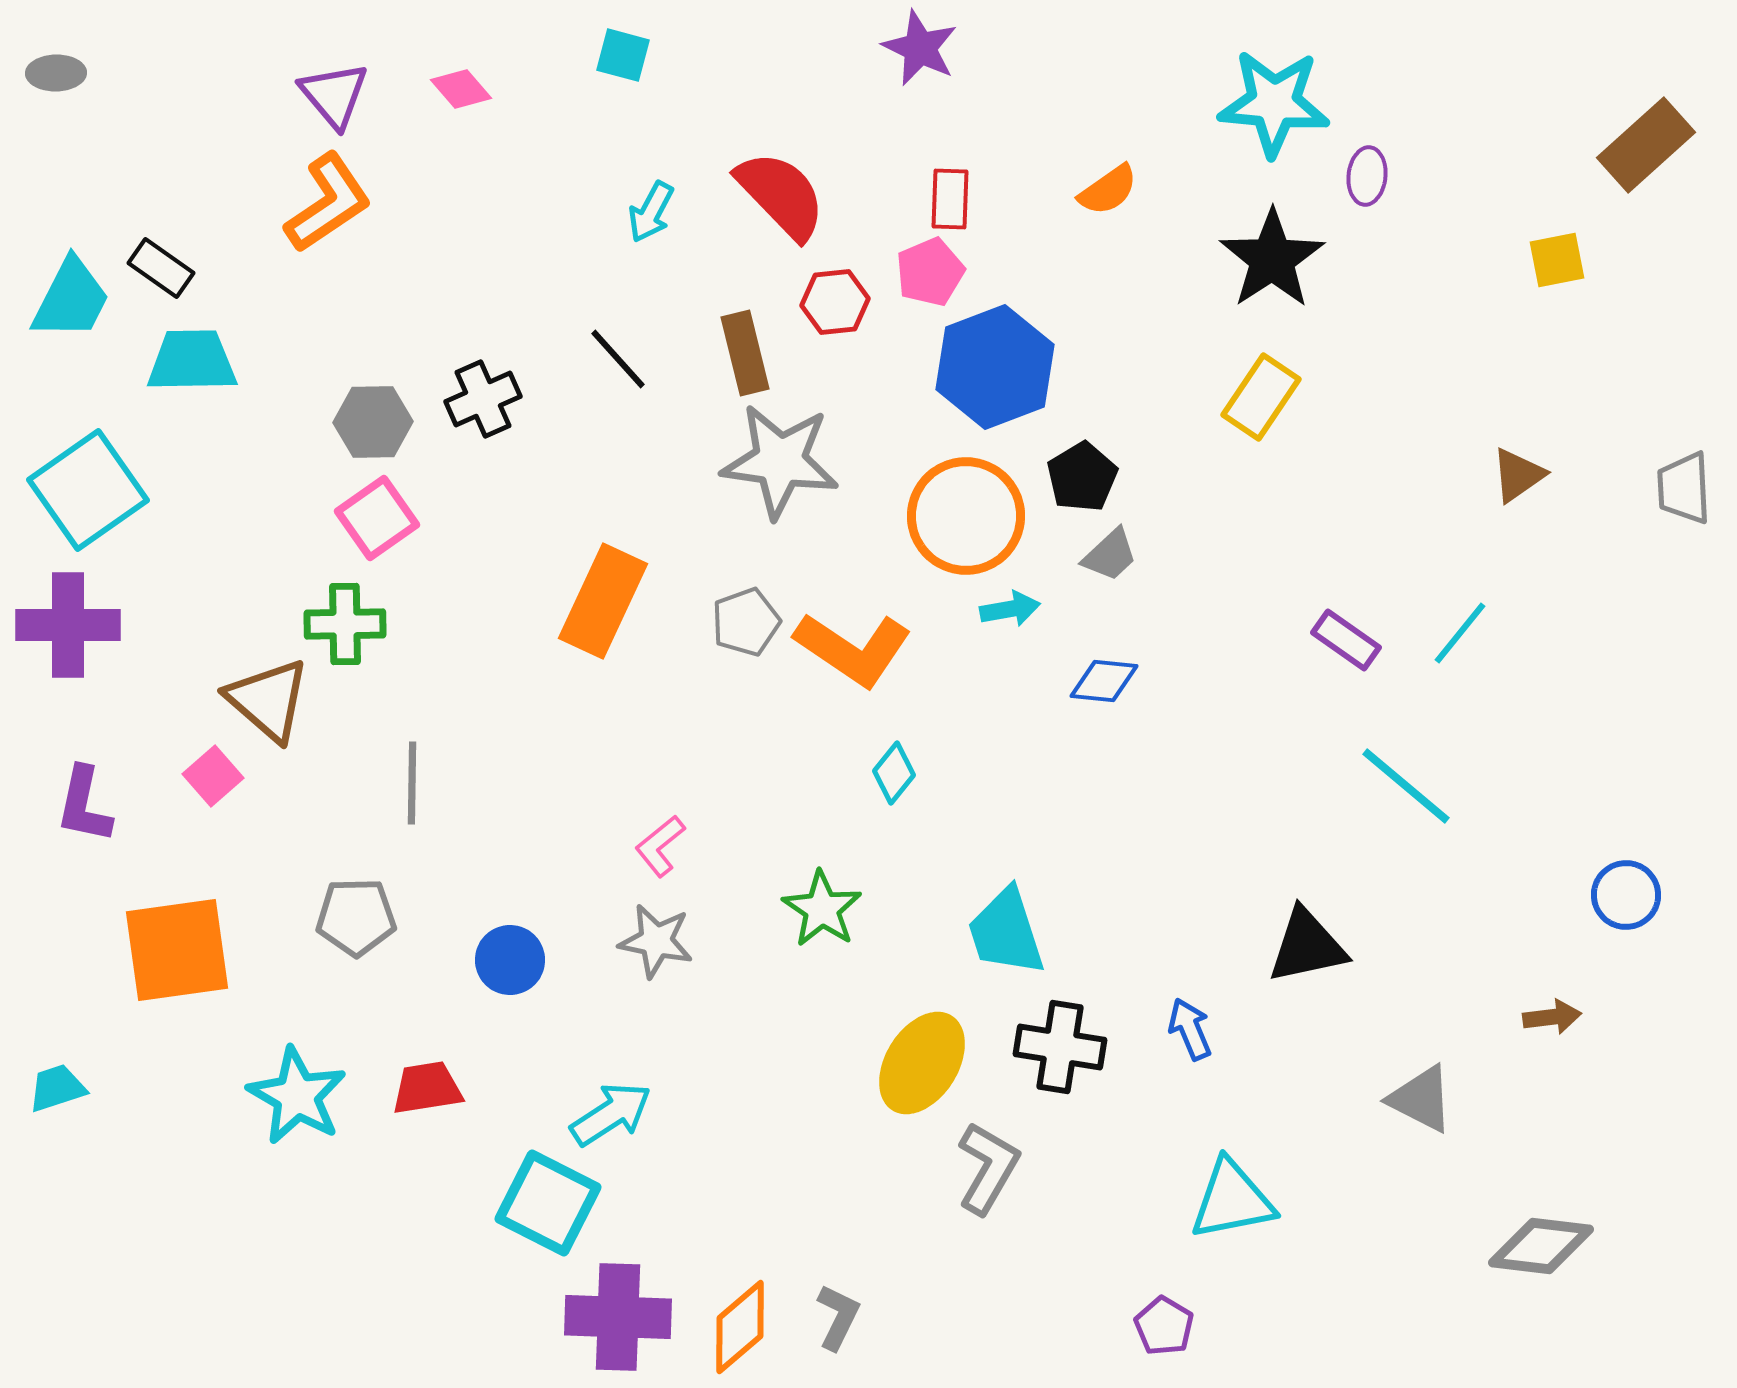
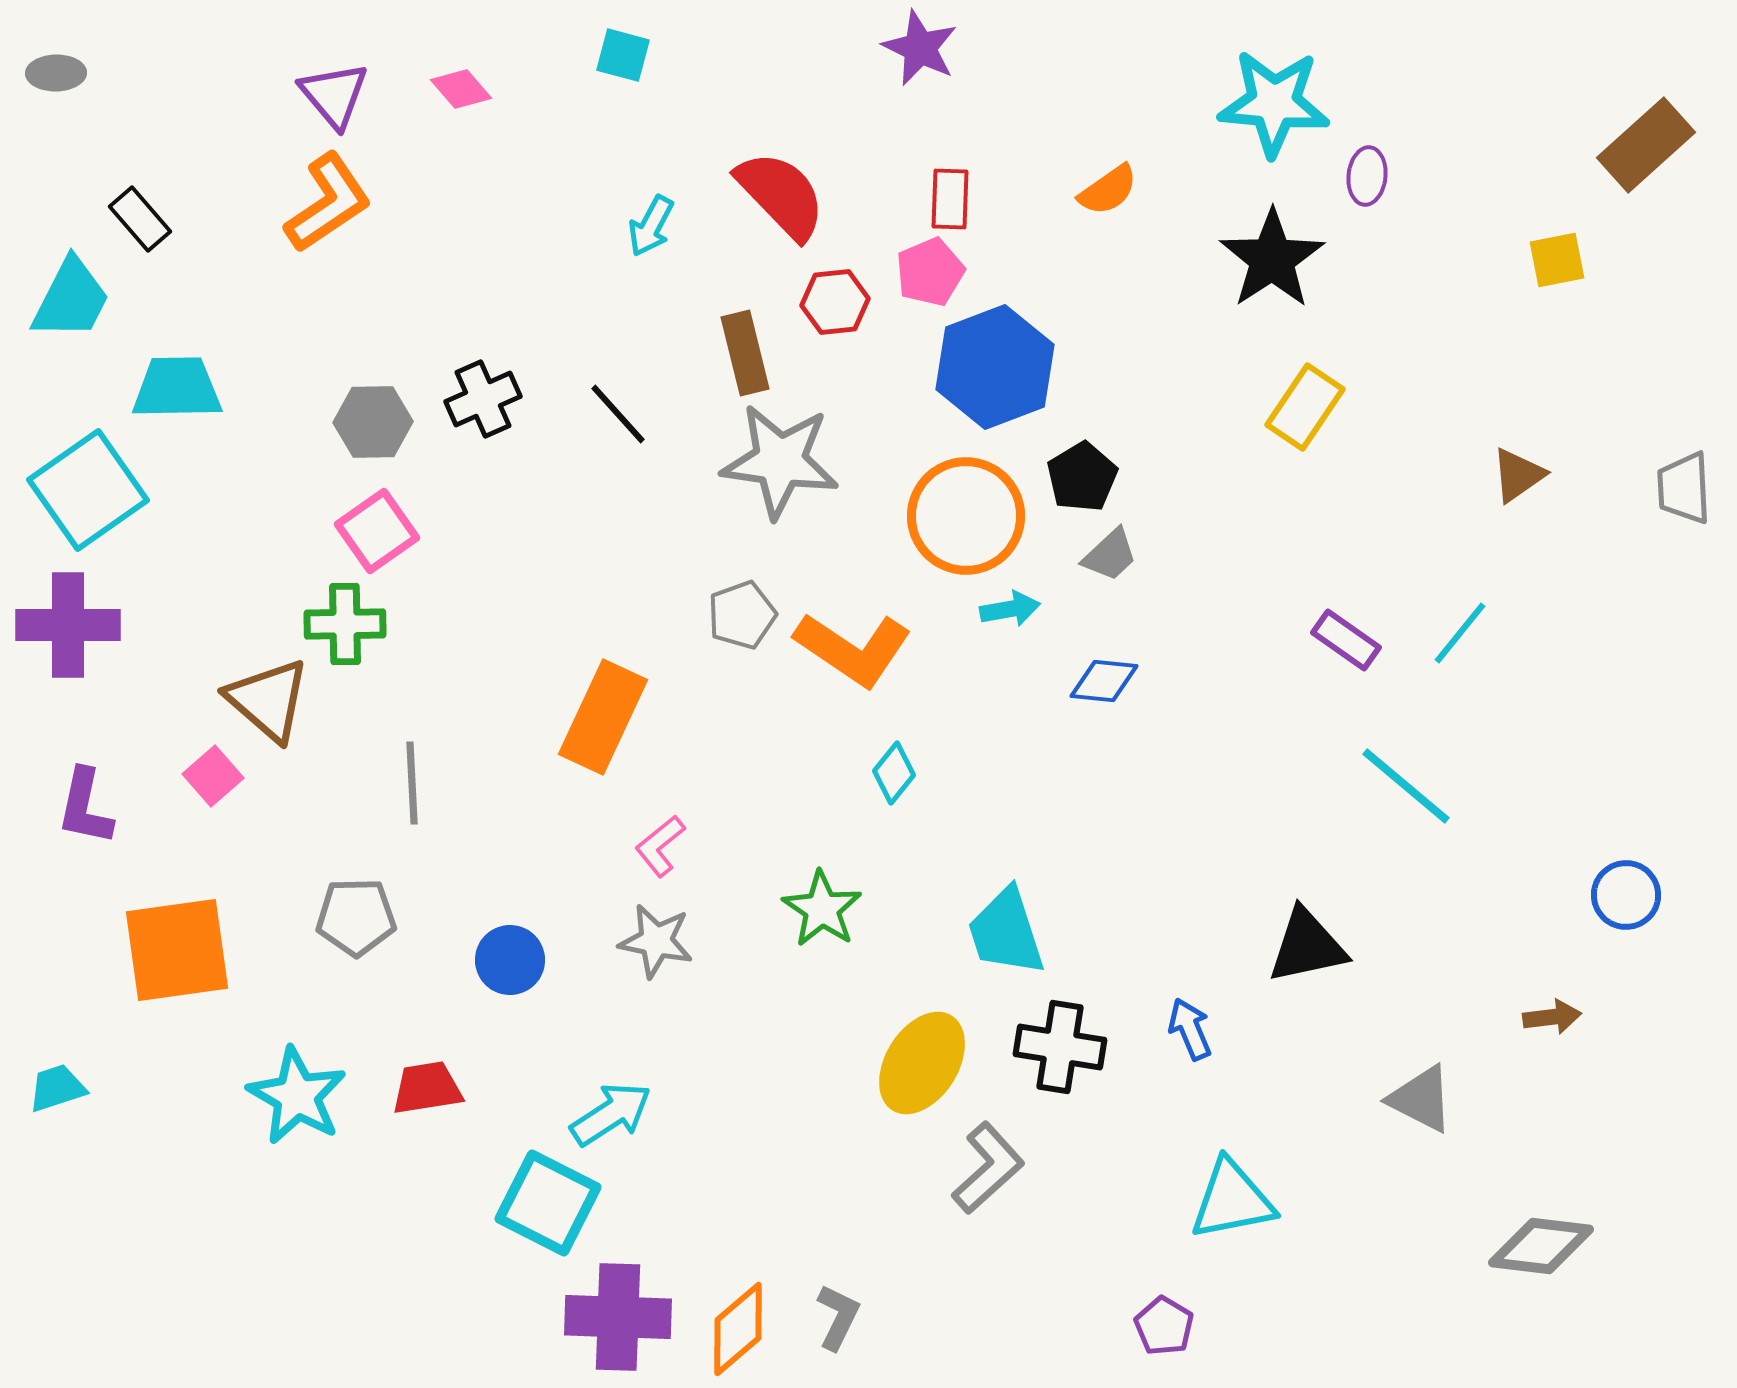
cyan arrow at (651, 212): moved 14 px down
black rectangle at (161, 268): moved 21 px left, 49 px up; rotated 14 degrees clockwise
black line at (618, 359): moved 55 px down
cyan trapezoid at (192, 361): moved 15 px left, 27 px down
yellow rectangle at (1261, 397): moved 44 px right, 10 px down
pink square at (377, 518): moved 13 px down
orange rectangle at (603, 601): moved 116 px down
gray pentagon at (746, 622): moved 4 px left, 7 px up
gray line at (412, 783): rotated 4 degrees counterclockwise
purple L-shape at (84, 805): moved 1 px right, 2 px down
gray L-shape at (988, 1168): rotated 18 degrees clockwise
orange diamond at (740, 1327): moved 2 px left, 2 px down
